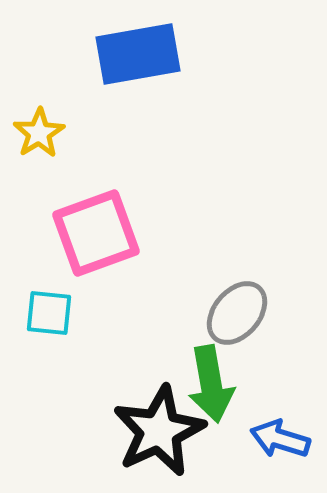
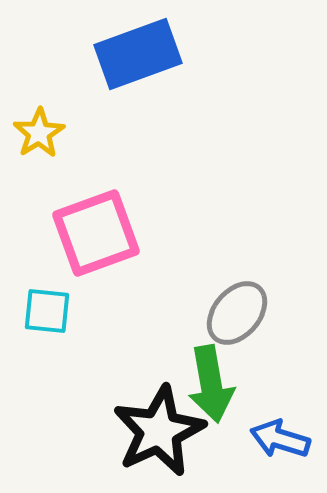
blue rectangle: rotated 10 degrees counterclockwise
cyan square: moved 2 px left, 2 px up
